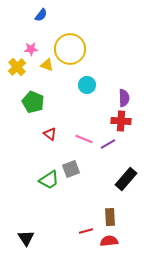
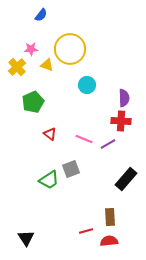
green pentagon: rotated 25 degrees clockwise
